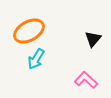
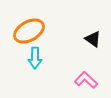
black triangle: rotated 36 degrees counterclockwise
cyan arrow: moved 1 px left, 1 px up; rotated 30 degrees counterclockwise
